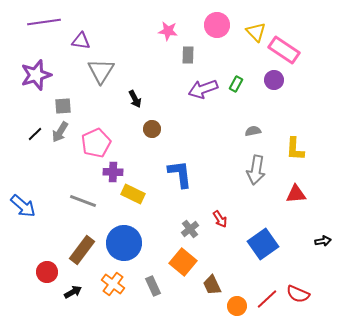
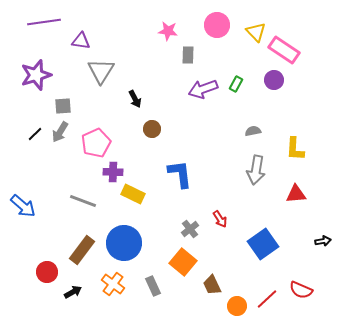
red semicircle at (298, 294): moved 3 px right, 4 px up
